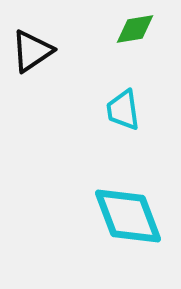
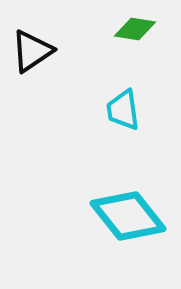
green diamond: rotated 18 degrees clockwise
cyan diamond: rotated 18 degrees counterclockwise
